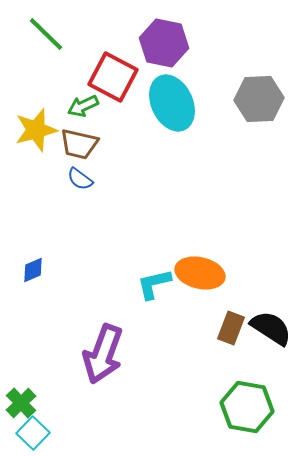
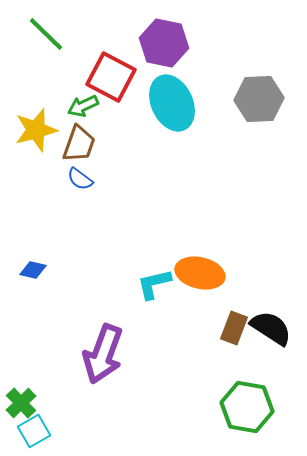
red square: moved 2 px left
brown trapezoid: rotated 84 degrees counterclockwise
blue diamond: rotated 36 degrees clockwise
brown rectangle: moved 3 px right
cyan square: moved 1 px right, 2 px up; rotated 16 degrees clockwise
